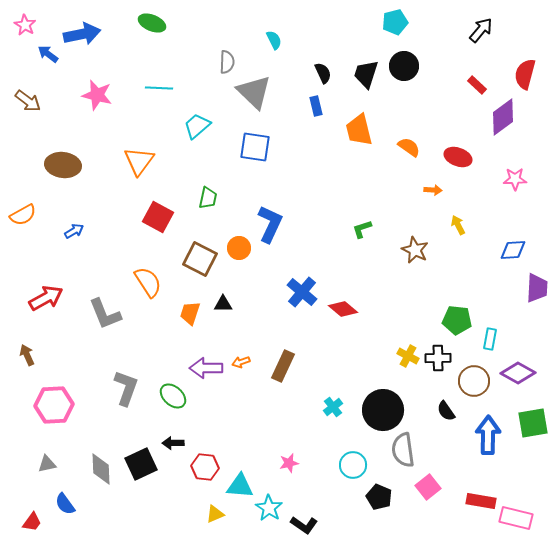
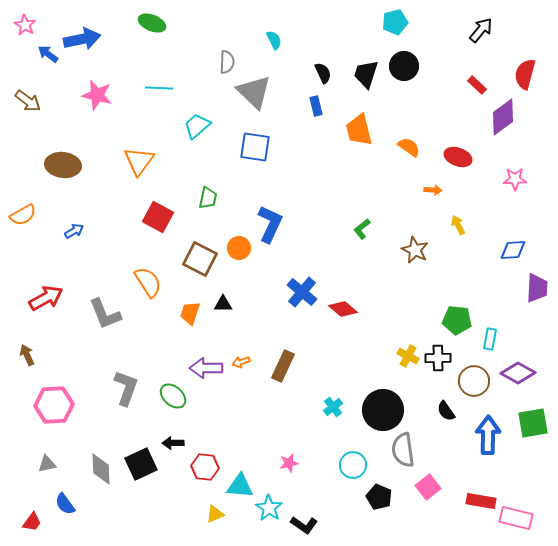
blue arrow at (82, 34): moved 5 px down
green L-shape at (362, 229): rotated 20 degrees counterclockwise
